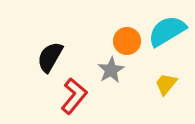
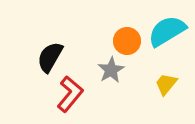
red L-shape: moved 4 px left, 2 px up
